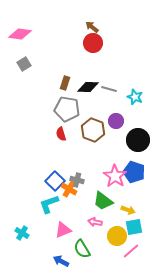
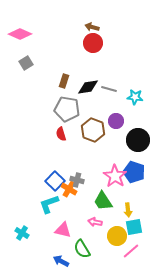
brown arrow: rotated 24 degrees counterclockwise
pink diamond: rotated 15 degrees clockwise
gray square: moved 2 px right, 1 px up
brown rectangle: moved 1 px left, 2 px up
black diamond: rotated 10 degrees counterclockwise
cyan star: rotated 14 degrees counterclockwise
green trapezoid: rotated 20 degrees clockwise
yellow arrow: rotated 64 degrees clockwise
pink triangle: rotated 36 degrees clockwise
